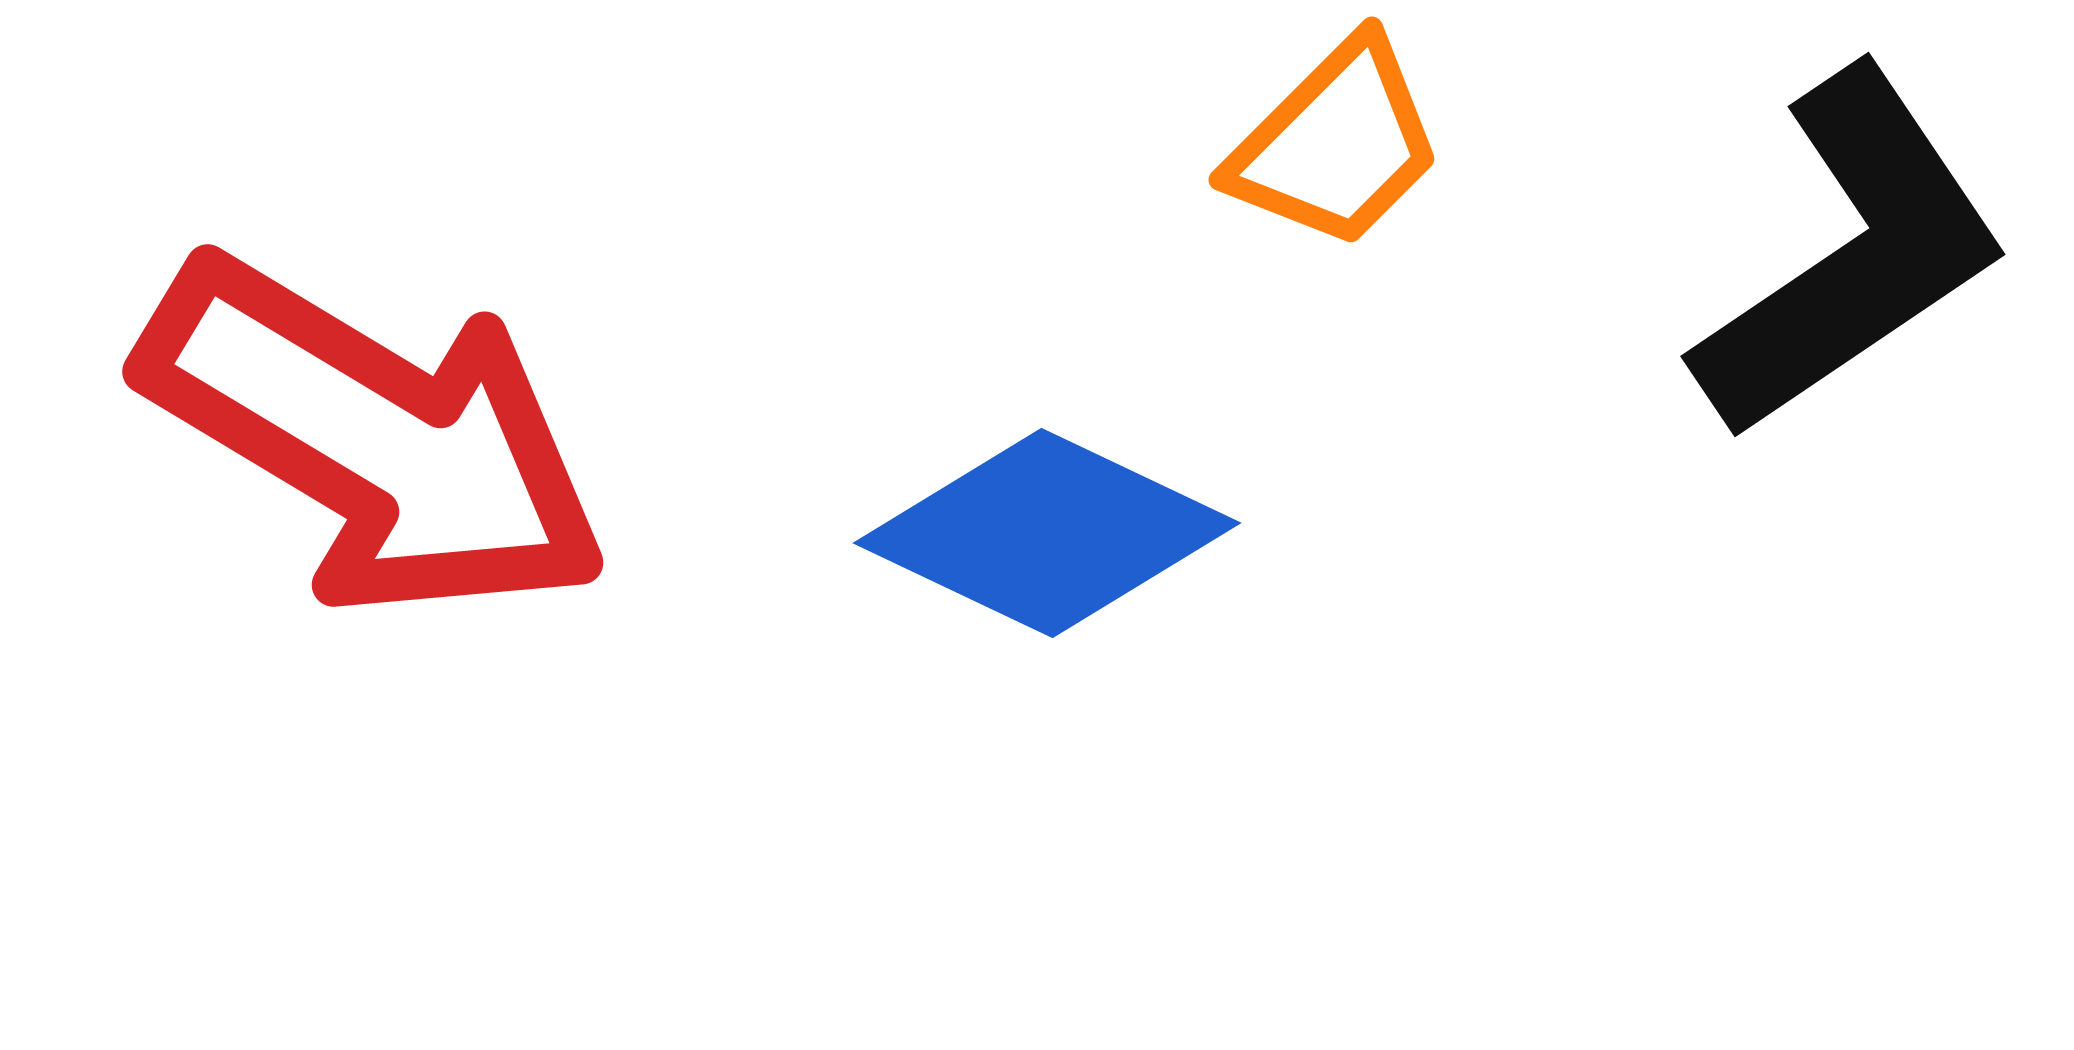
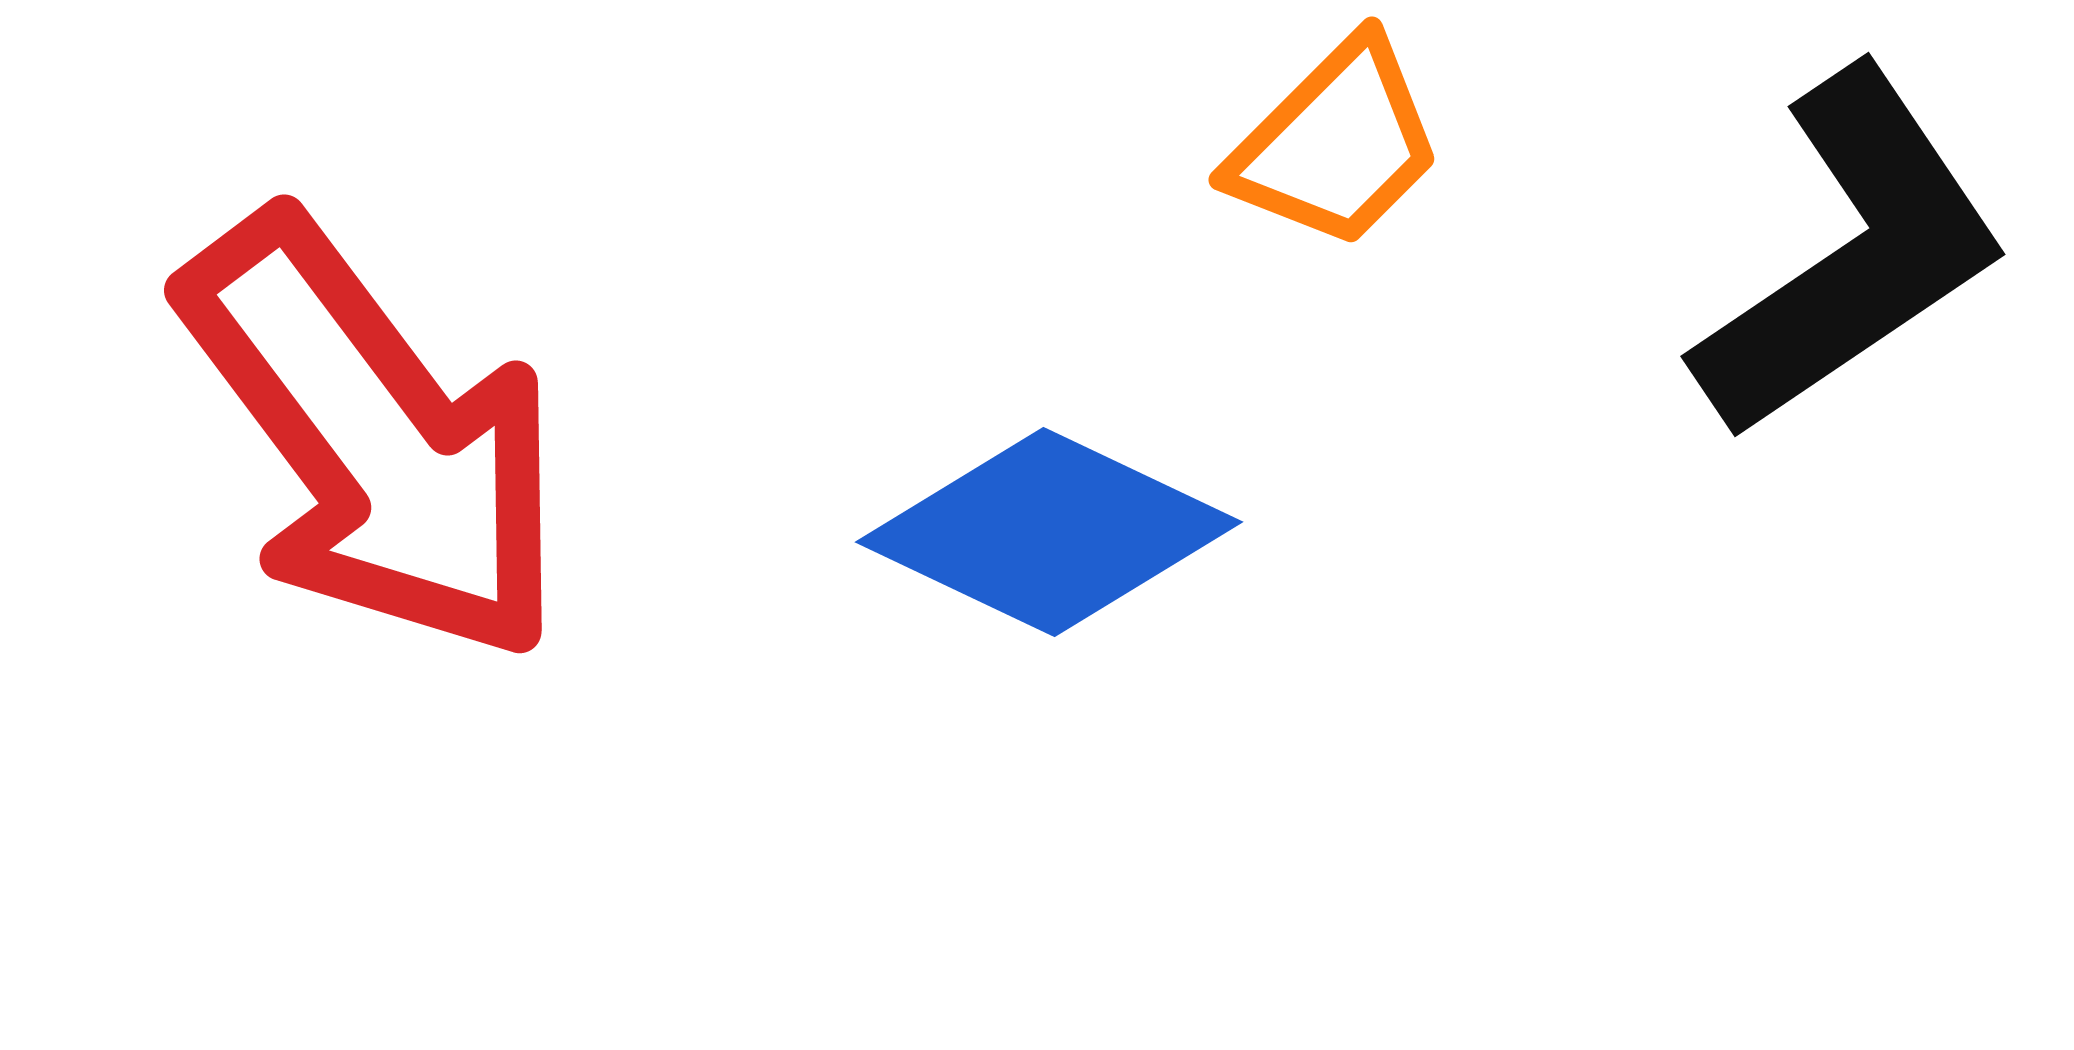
red arrow: rotated 22 degrees clockwise
blue diamond: moved 2 px right, 1 px up
